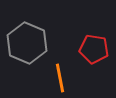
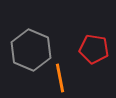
gray hexagon: moved 4 px right, 7 px down
